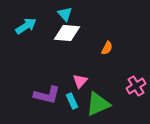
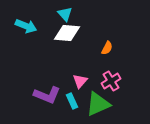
cyan arrow: rotated 55 degrees clockwise
pink cross: moved 25 px left, 5 px up
purple L-shape: rotated 8 degrees clockwise
